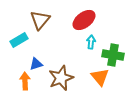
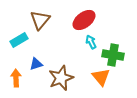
cyan arrow: rotated 32 degrees counterclockwise
orange triangle: moved 1 px right
orange arrow: moved 9 px left, 3 px up
